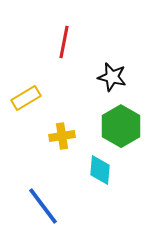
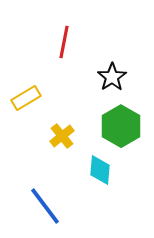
black star: rotated 24 degrees clockwise
yellow cross: rotated 30 degrees counterclockwise
blue line: moved 2 px right
